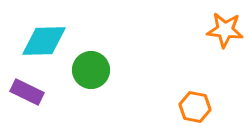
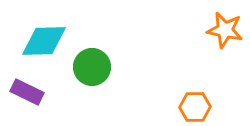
orange star: rotated 6 degrees clockwise
green circle: moved 1 px right, 3 px up
orange hexagon: rotated 12 degrees counterclockwise
